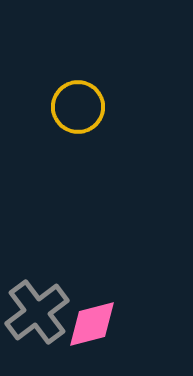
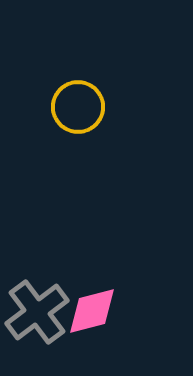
pink diamond: moved 13 px up
